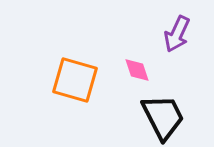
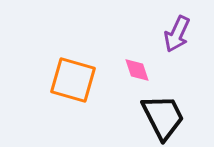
orange square: moved 2 px left
